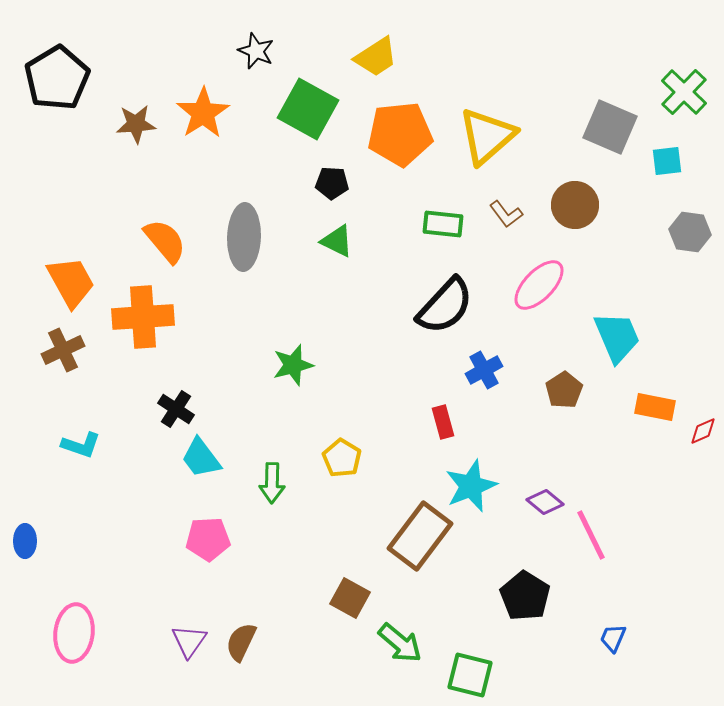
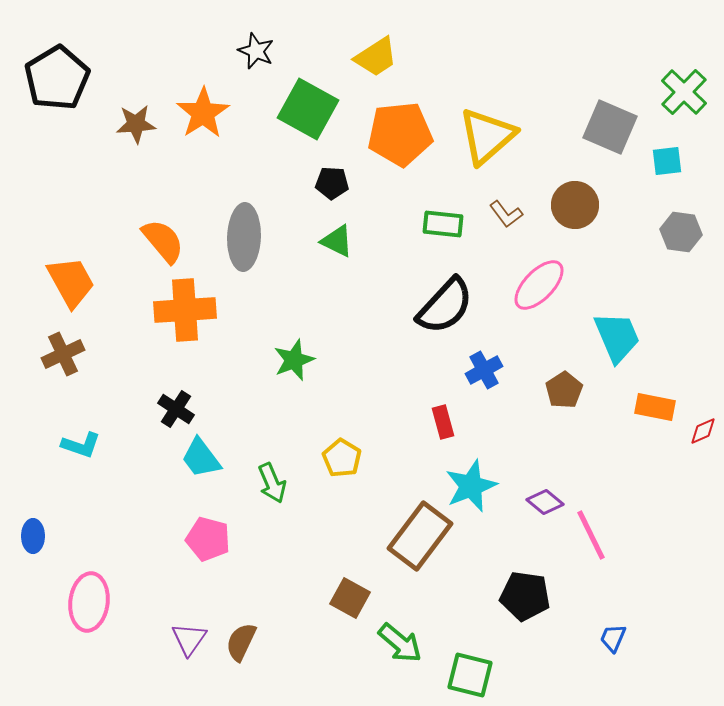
gray hexagon at (690, 232): moved 9 px left
orange semicircle at (165, 241): moved 2 px left
orange cross at (143, 317): moved 42 px right, 7 px up
brown cross at (63, 350): moved 4 px down
green star at (293, 365): moved 1 px right, 5 px up; rotated 6 degrees counterclockwise
green arrow at (272, 483): rotated 24 degrees counterclockwise
pink pentagon at (208, 539): rotated 18 degrees clockwise
blue ellipse at (25, 541): moved 8 px right, 5 px up
black pentagon at (525, 596): rotated 24 degrees counterclockwise
pink ellipse at (74, 633): moved 15 px right, 31 px up
purple triangle at (189, 641): moved 2 px up
